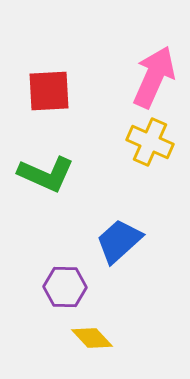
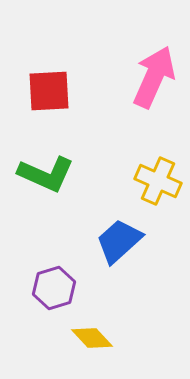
yellow cross: moved 8 px right, 39 px down
purple hexagon: moved 11 px left, 1 px down; rotated 18 degrees counterclockwise
